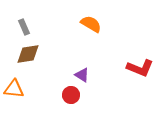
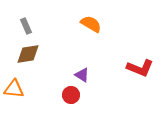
gray rectangle: moved 2 px right, 1 px up
